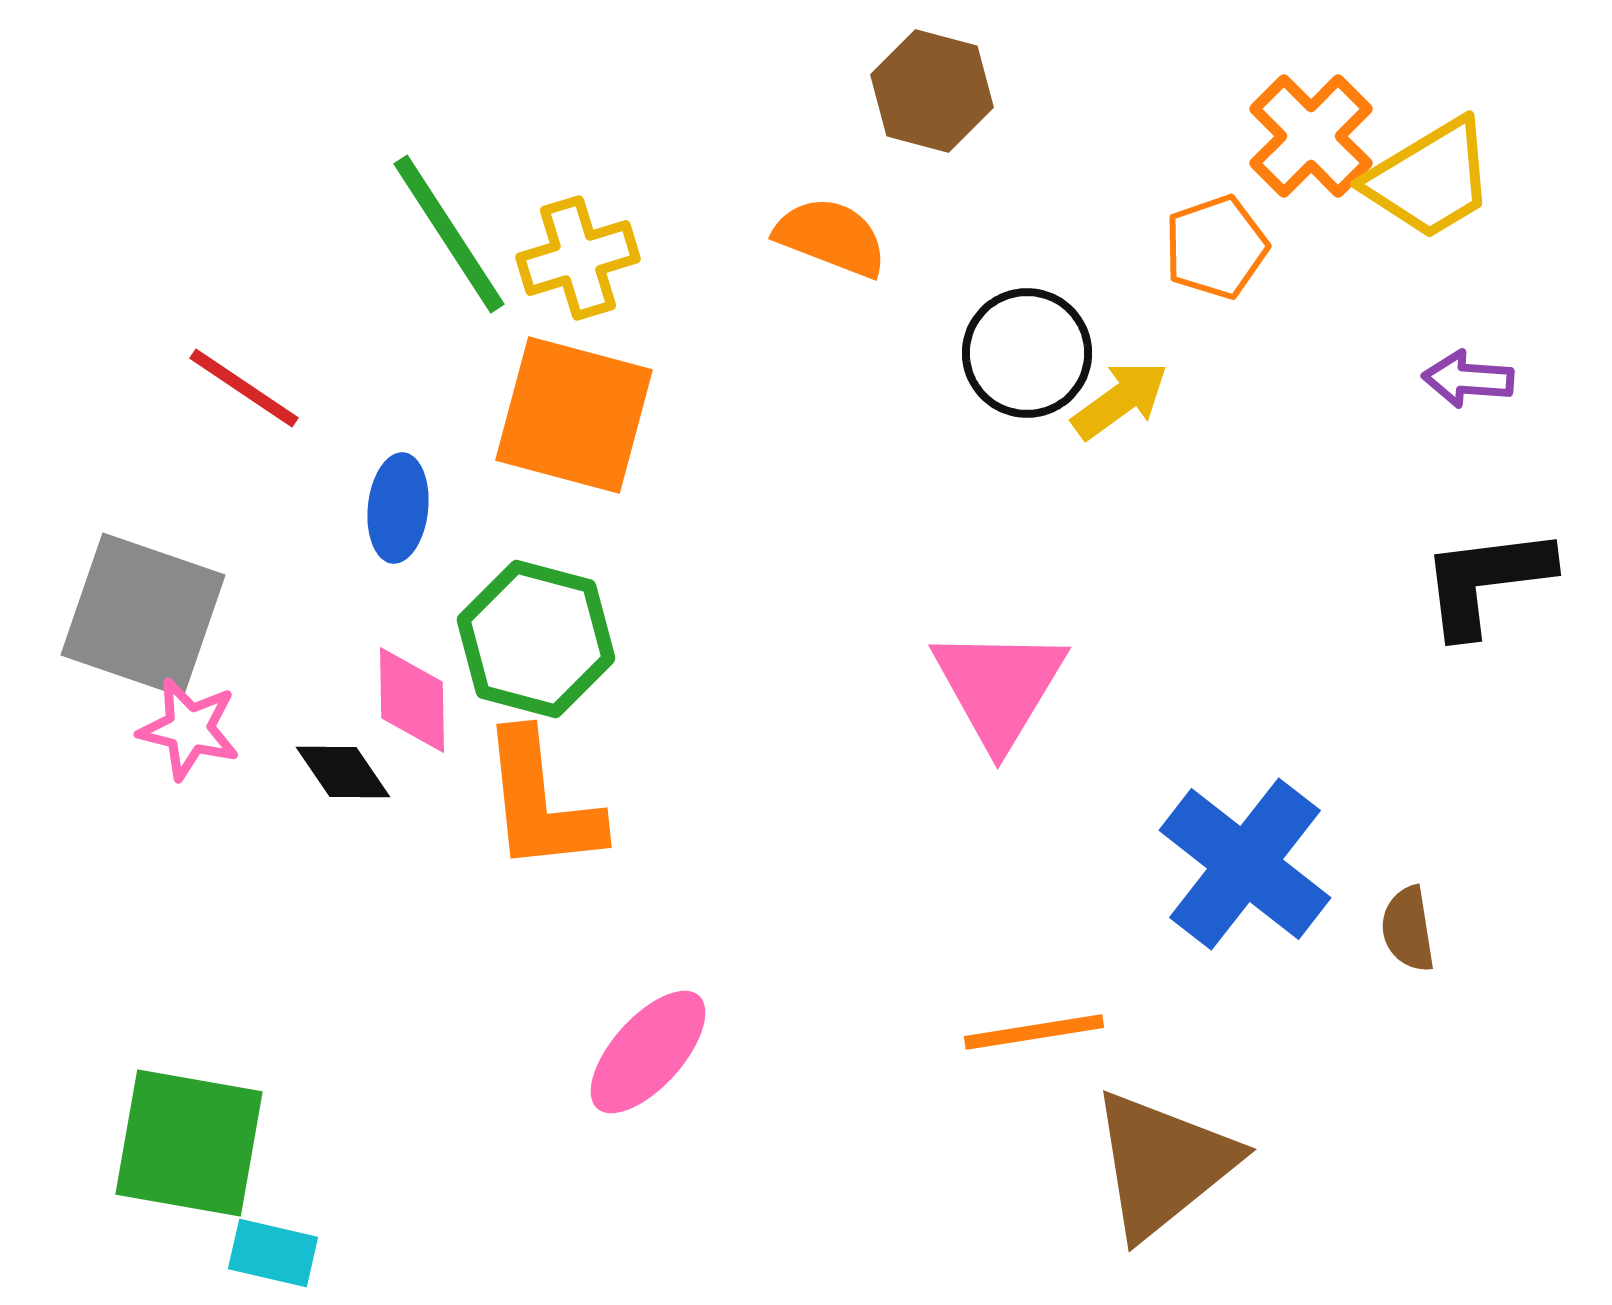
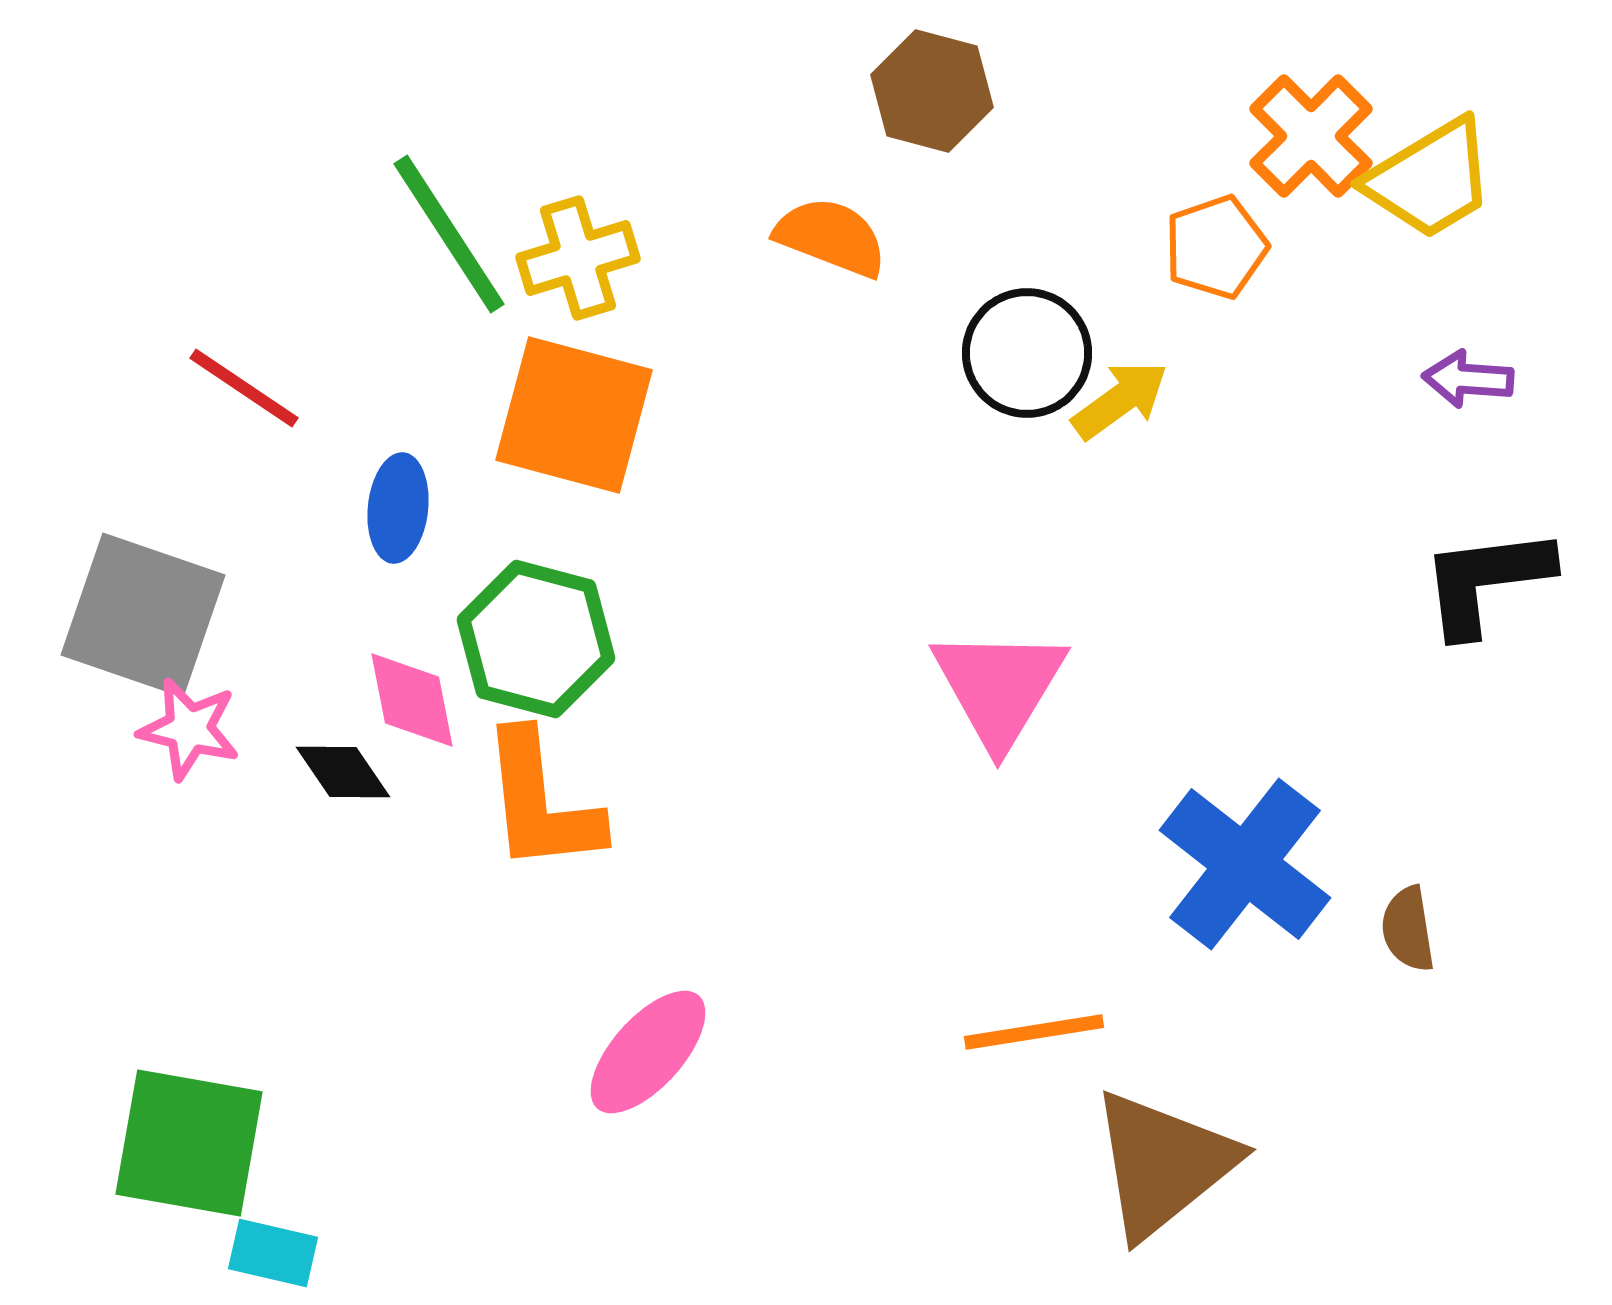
pink diamond: rotated 10 degrees counterclockwise
